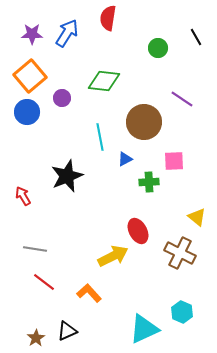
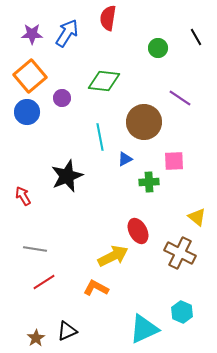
purple line: moved 2 px left, 1 px up
red line: rotated 70 degrees counterclockwise
orange L-shape: moved 7 px right, 5 px up; rotated 20 degrees counterclockwise
